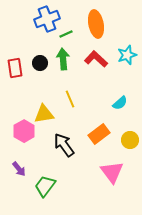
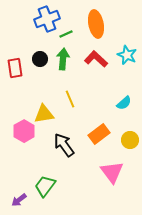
cyan star: rotated 30 degrees counterclockwise
green arrow: rotated 10 degrees clockwise
black circle: moved 4 px up
cyan semicircle: moved 4 px right
purple arrow: moved 31 px down; rotated 91 degrees clockwise
